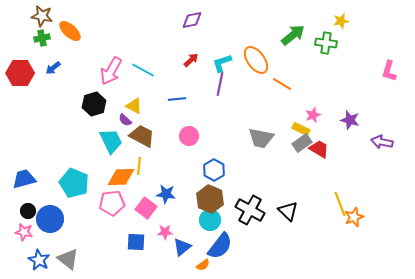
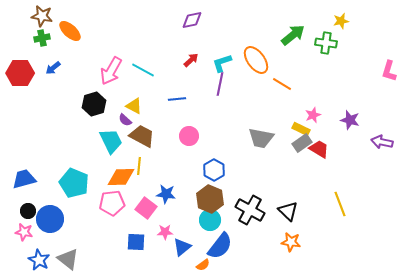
orange star at (354, 217): moved 63 px left, 25 px down; rotated 30 degrees clockwise
